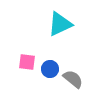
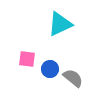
pink square: moved 3 px up
gray semicircle: moved 1 px up
